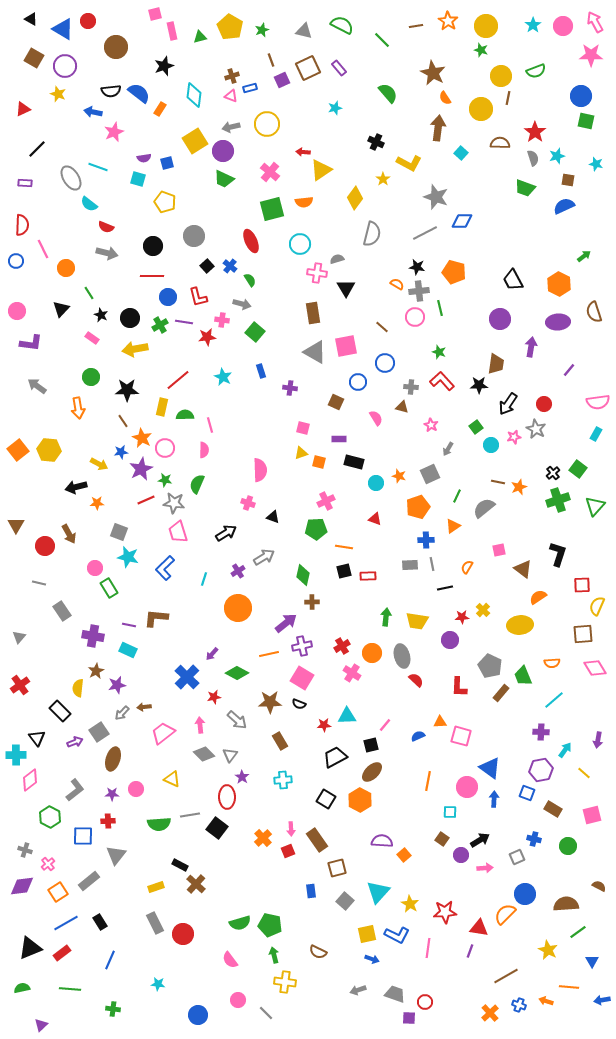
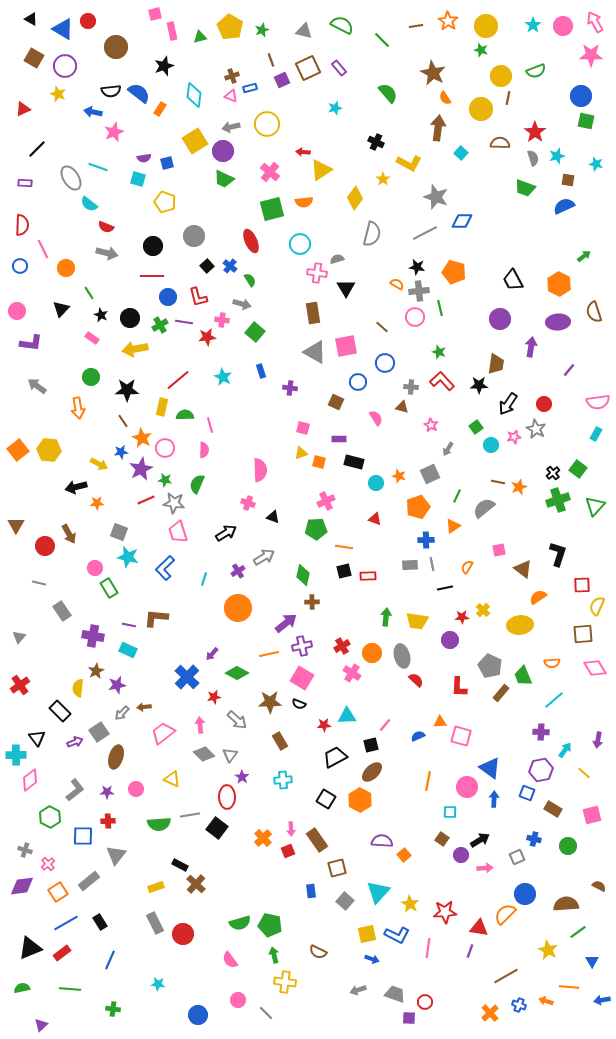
blue circle at (16, 261): moved 4 px right, 5 px down
brown ellipse at (113, 759): moved 3 px right, 2 px up
purple star at (112, 794): moved 5 px left, 2 px up
